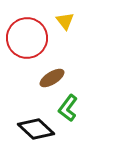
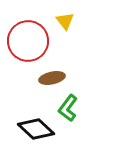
red circle: moved 1 px right, 3 px down
brown ellipse: rotated 20 degrees clockwise
